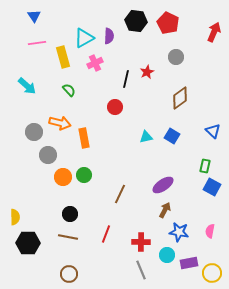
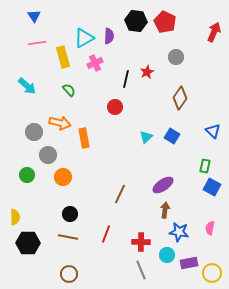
red pentagon at (168, 23): moved 3 px left, 1 px up
brown diamond at (180, 98): rotated 20 degrees counterclockwise
cyan triangle at (146, 137): rotated 32 degrees counterclockwise
green circle at (84, 175): moved 57 px left
brown arrow at (165, 210): rotated 21 degrees counterclockwise
pink semicircle at (210, 231): moved 3 px up
